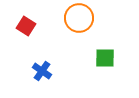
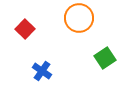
red square: moved 1 px left, 3 px down; rotated 12 degrees clockwise
green square: rotated 35 degrees counterclockwise
